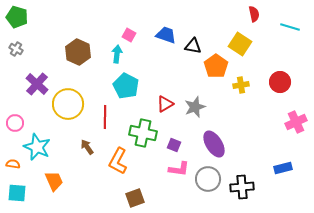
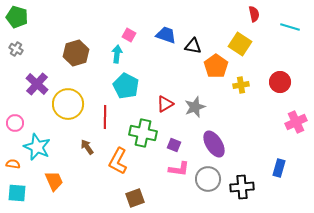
brown hexagon: moved 2 px left, 1 px down; rotated 20 degrees clockwise
blue rectangle: moved 4 px left; rotated 60 degrees counterclockwise
